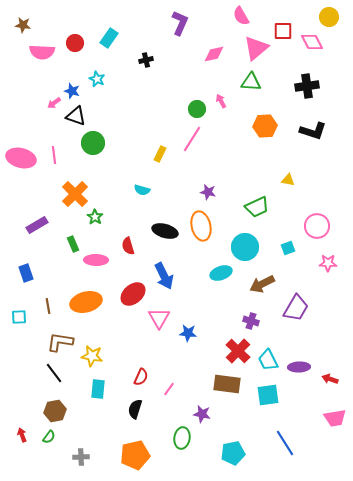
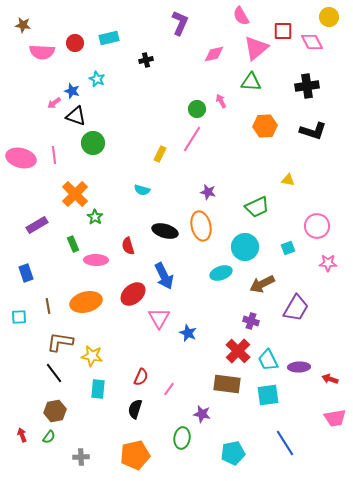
cyan rectangle at (109, 38): rotated 42 degrees clockwise
blue star at (188, 333): rotated 18 degrees clockwise
